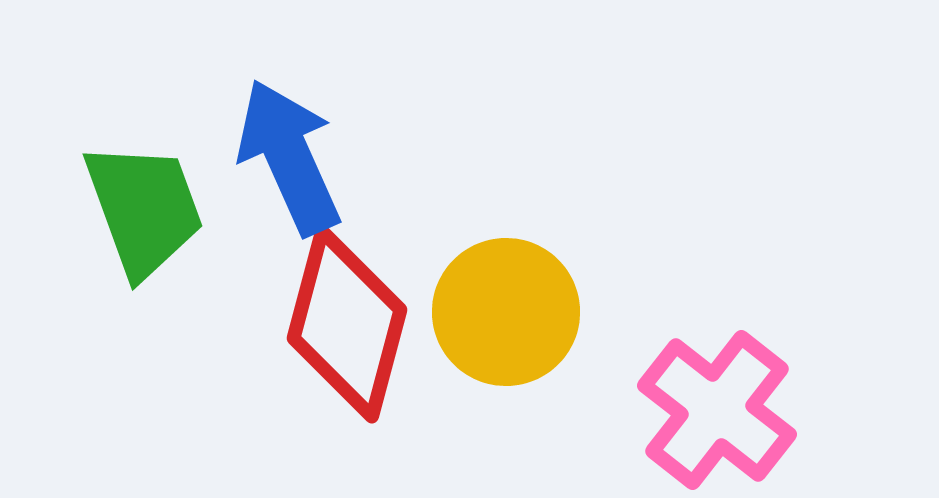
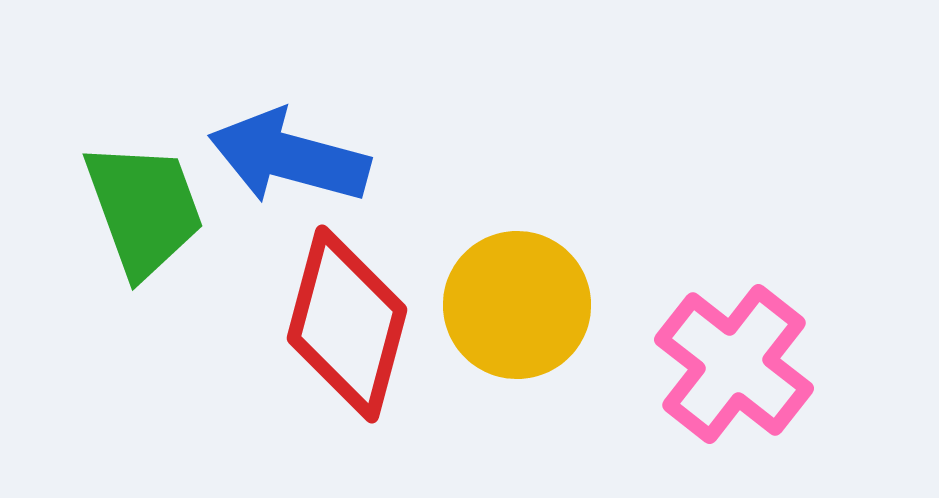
blue arrow: rotated 51 degrees counterclockwise
yellow circle: moved 11 px right, 7 px up
pink cross: moved 17 px right, 46 px up
